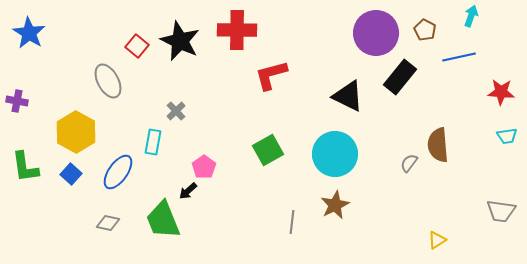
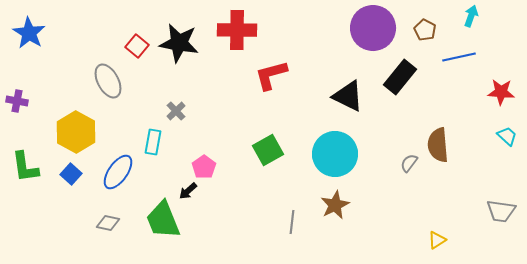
purple circle: moved 3 px left, 5 px up
black star: moved 1 px left, 2 px down; rotated 15 degrees counterclockwise
cyan trapezoid: rotated 130 degrees counterclockwise
